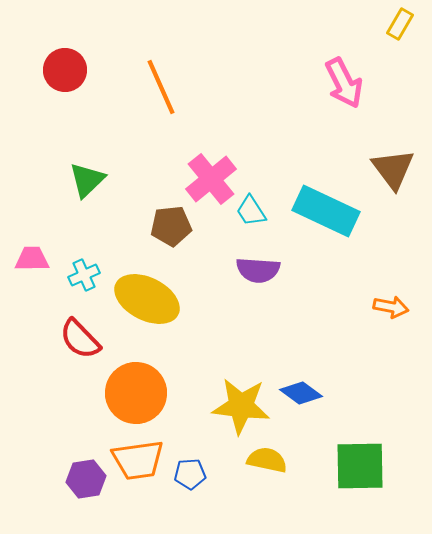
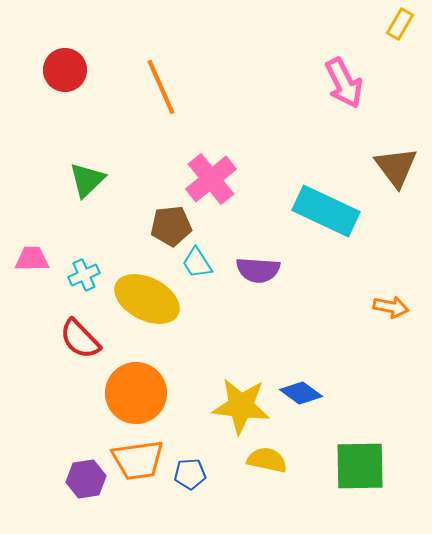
brown triangle: moved 3 px right, 2 px up
cyan trapezoid: moved 54 px left, 52 px down
